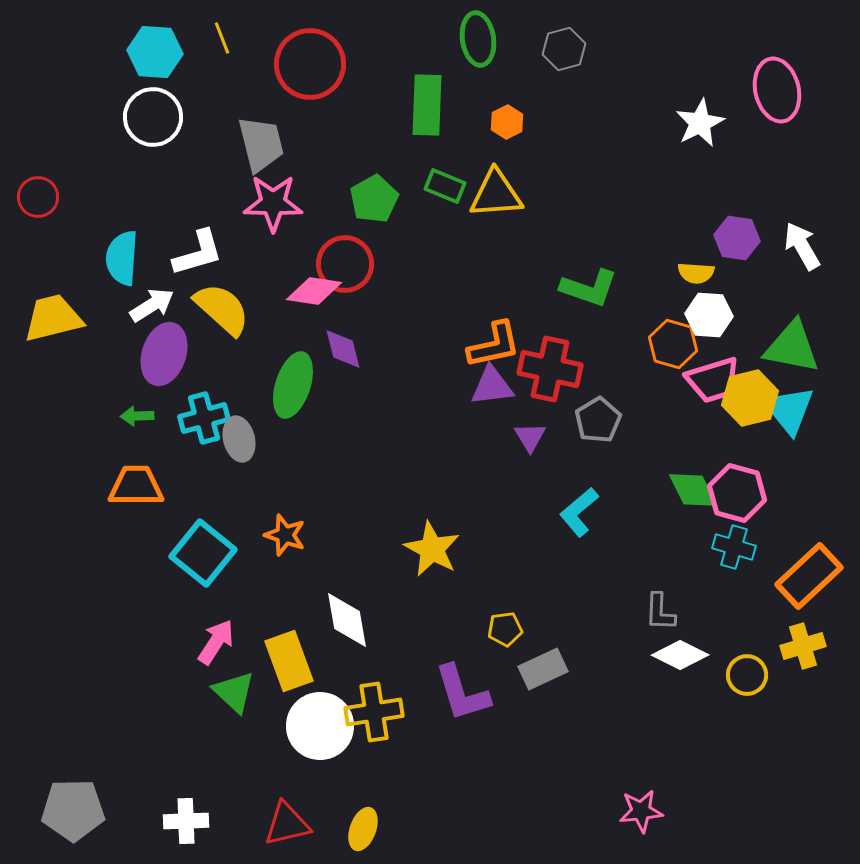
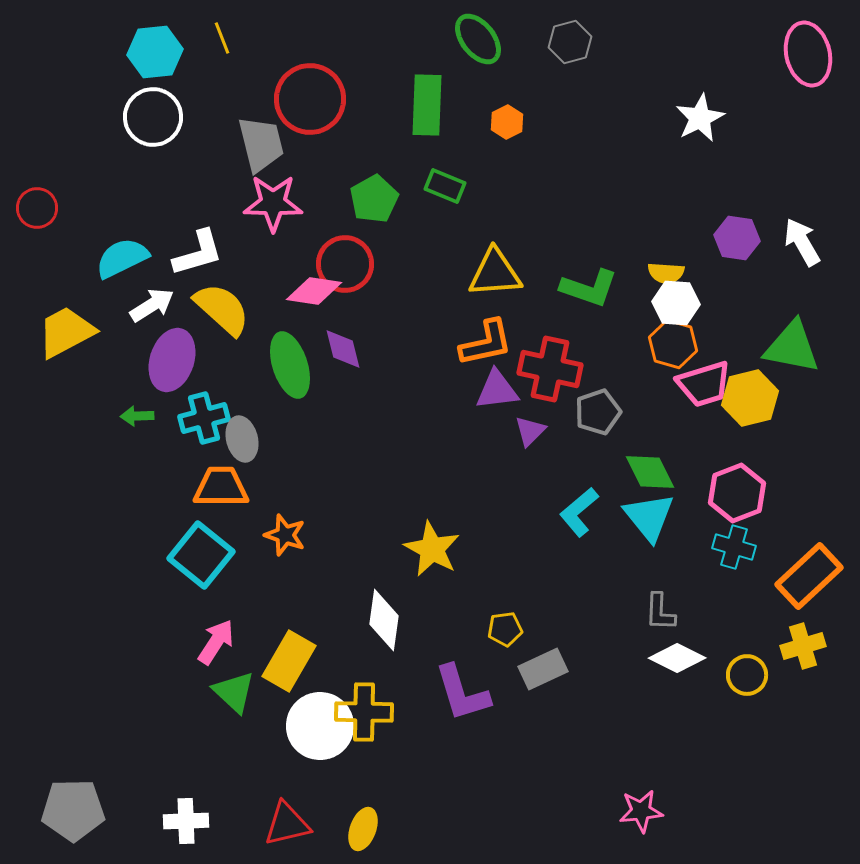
green ellipse at (478, 39): rotated 30 degrees counterclockwise
gray hexagon at (564, 49): moved 6 px right, 7 px up
cyan hexagon at (155, 52): rotated 10 degrees counterclockwise
red circle at (310, 64): moved 35 px down
pink ellipse at (777, 90): moved 31 px right, 36 px up
white star at (700, 123): moved 5 px up
yellow triangle at (496, 194): moved 1 px left, 79 px down
red circle at (38, 197): moved 1 px left, 11 px down
white arrow at (802, 246): moved 4 px up
cyan semicircle at (122, 258): rotated 60 degrees clockwise
yellow semicircle at (696, 273): moved 30 px left
white hexagon at (709, 315): moved 33 px left, 12 px up
yellow trapezoid at (53, 318): moved 13 px right, 14 px down; rotated 14 degrees counterclockwise
orange L-shape at (494, 345): moved 8 px left, 2 px up
purple ellipse at (164, 354): moved 8 px right, 6 px down
pink trapezoid at (713, 380): moved 9 px left, 4 px down
green ellipse at (293, 385): moved 3 px left, 20 px up; rotated 36 degrees counterclockwise
purple triangle at (492, 386): moved 5 px right, 4 px down
cyan triangle at (789, 410): moved 140 px left, 107 px down
gray pentagon at (598, 420): moved 8 px up; rotated 12 degrees clockwise
purple triangle at (530, 437): moved 6 px up; rotated 16 degrees clockwise
gray ellipse at (239, 439): moved 3 px right
orange trapezoid at (136, 486): moved 85 px right, 1 px down
green diamond at (693, 490): moved 43 px left, 18 px up
pink hexagon at (737, 493): rotated 24 degrees clockwise
cyan square at (203, 553): moved 2 px left, 2 px down
white diamond at (347, 620): moved 37 px right; rotated 18 degrees clockwise
white diamond at (680, 655): moved 3 px left, 3 px down
yellow rectangle at (289, 661): rotated 50 degrees clockwise
yellow cross at (374, 712): moved 10 px left; rotated 10 degrees clockwise
